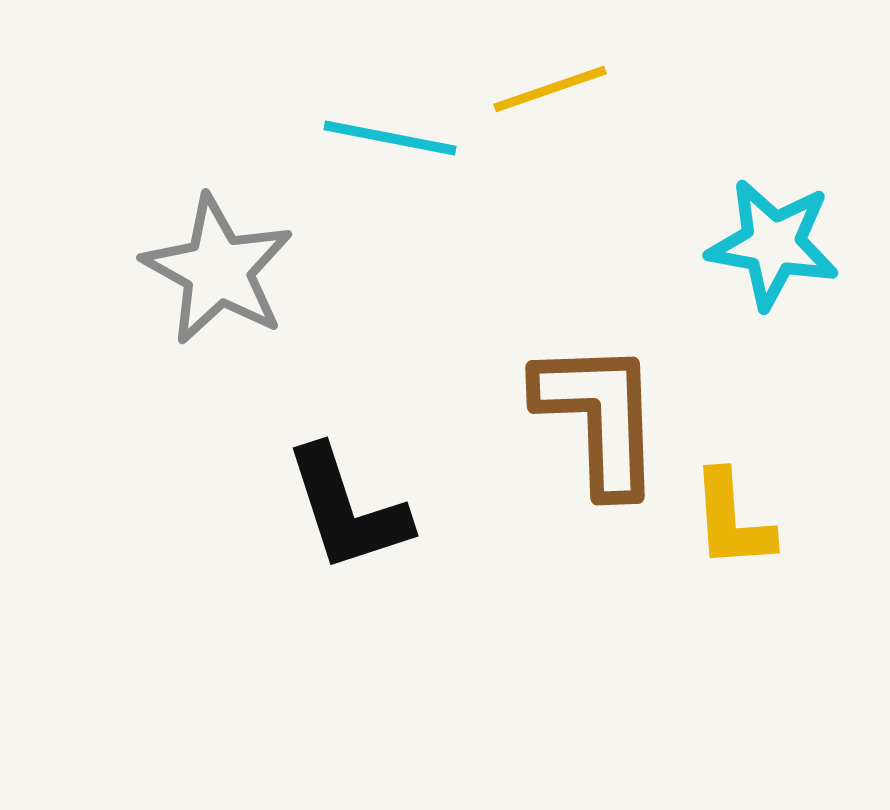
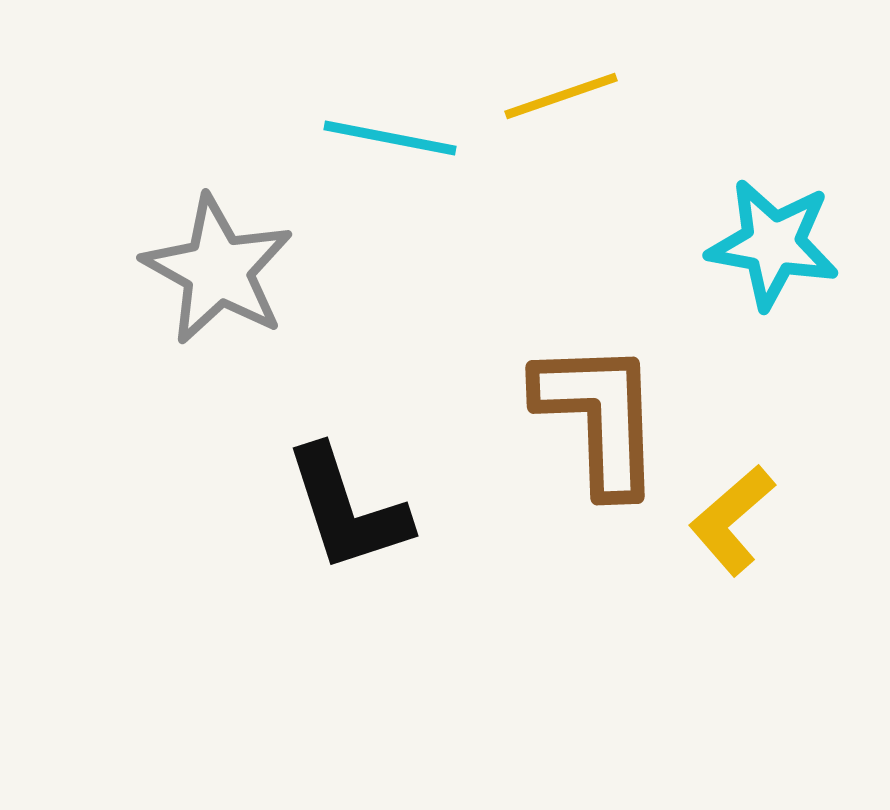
yellow line: moved 11 px right, 7 px down
yellow L-shape: rotated 53 degrees clockwise
